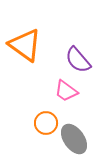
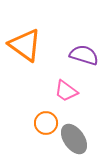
purple semicircle: moved 6 px right, 5 px up; rotated 148 degrees clockwise
